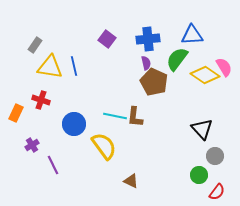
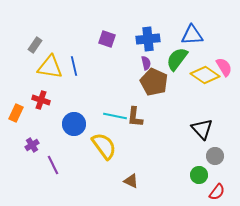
purple square: rotated 18 degrees counterclockwise
